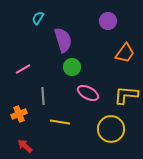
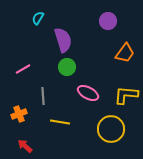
green circle: moved 5 px left
